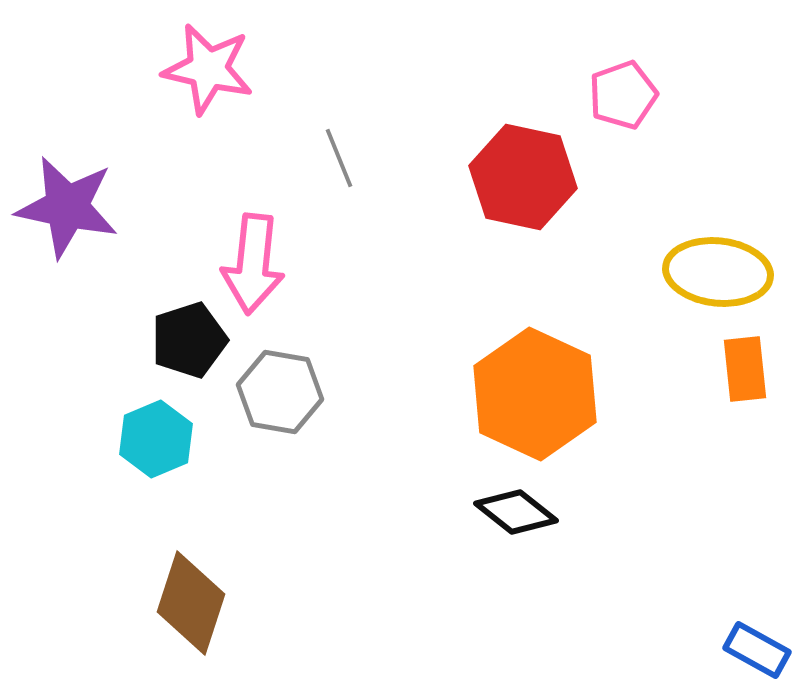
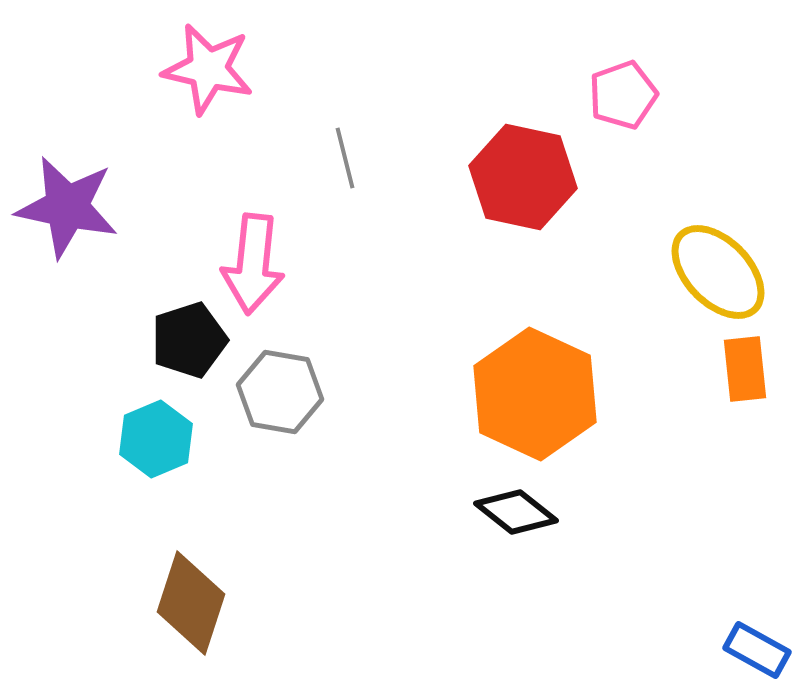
gray line: moved 6 px right; rotated 8 degrees clockwise
yellow ellipse: rotated 40 degrees clockwise
